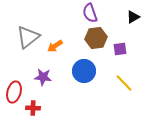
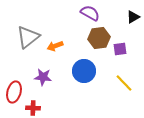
purple semicircle: rotated 138 degrees clockwise
brown hexagon: moved 3 px right
orange arrow: rotated 14 degrees clockwise
